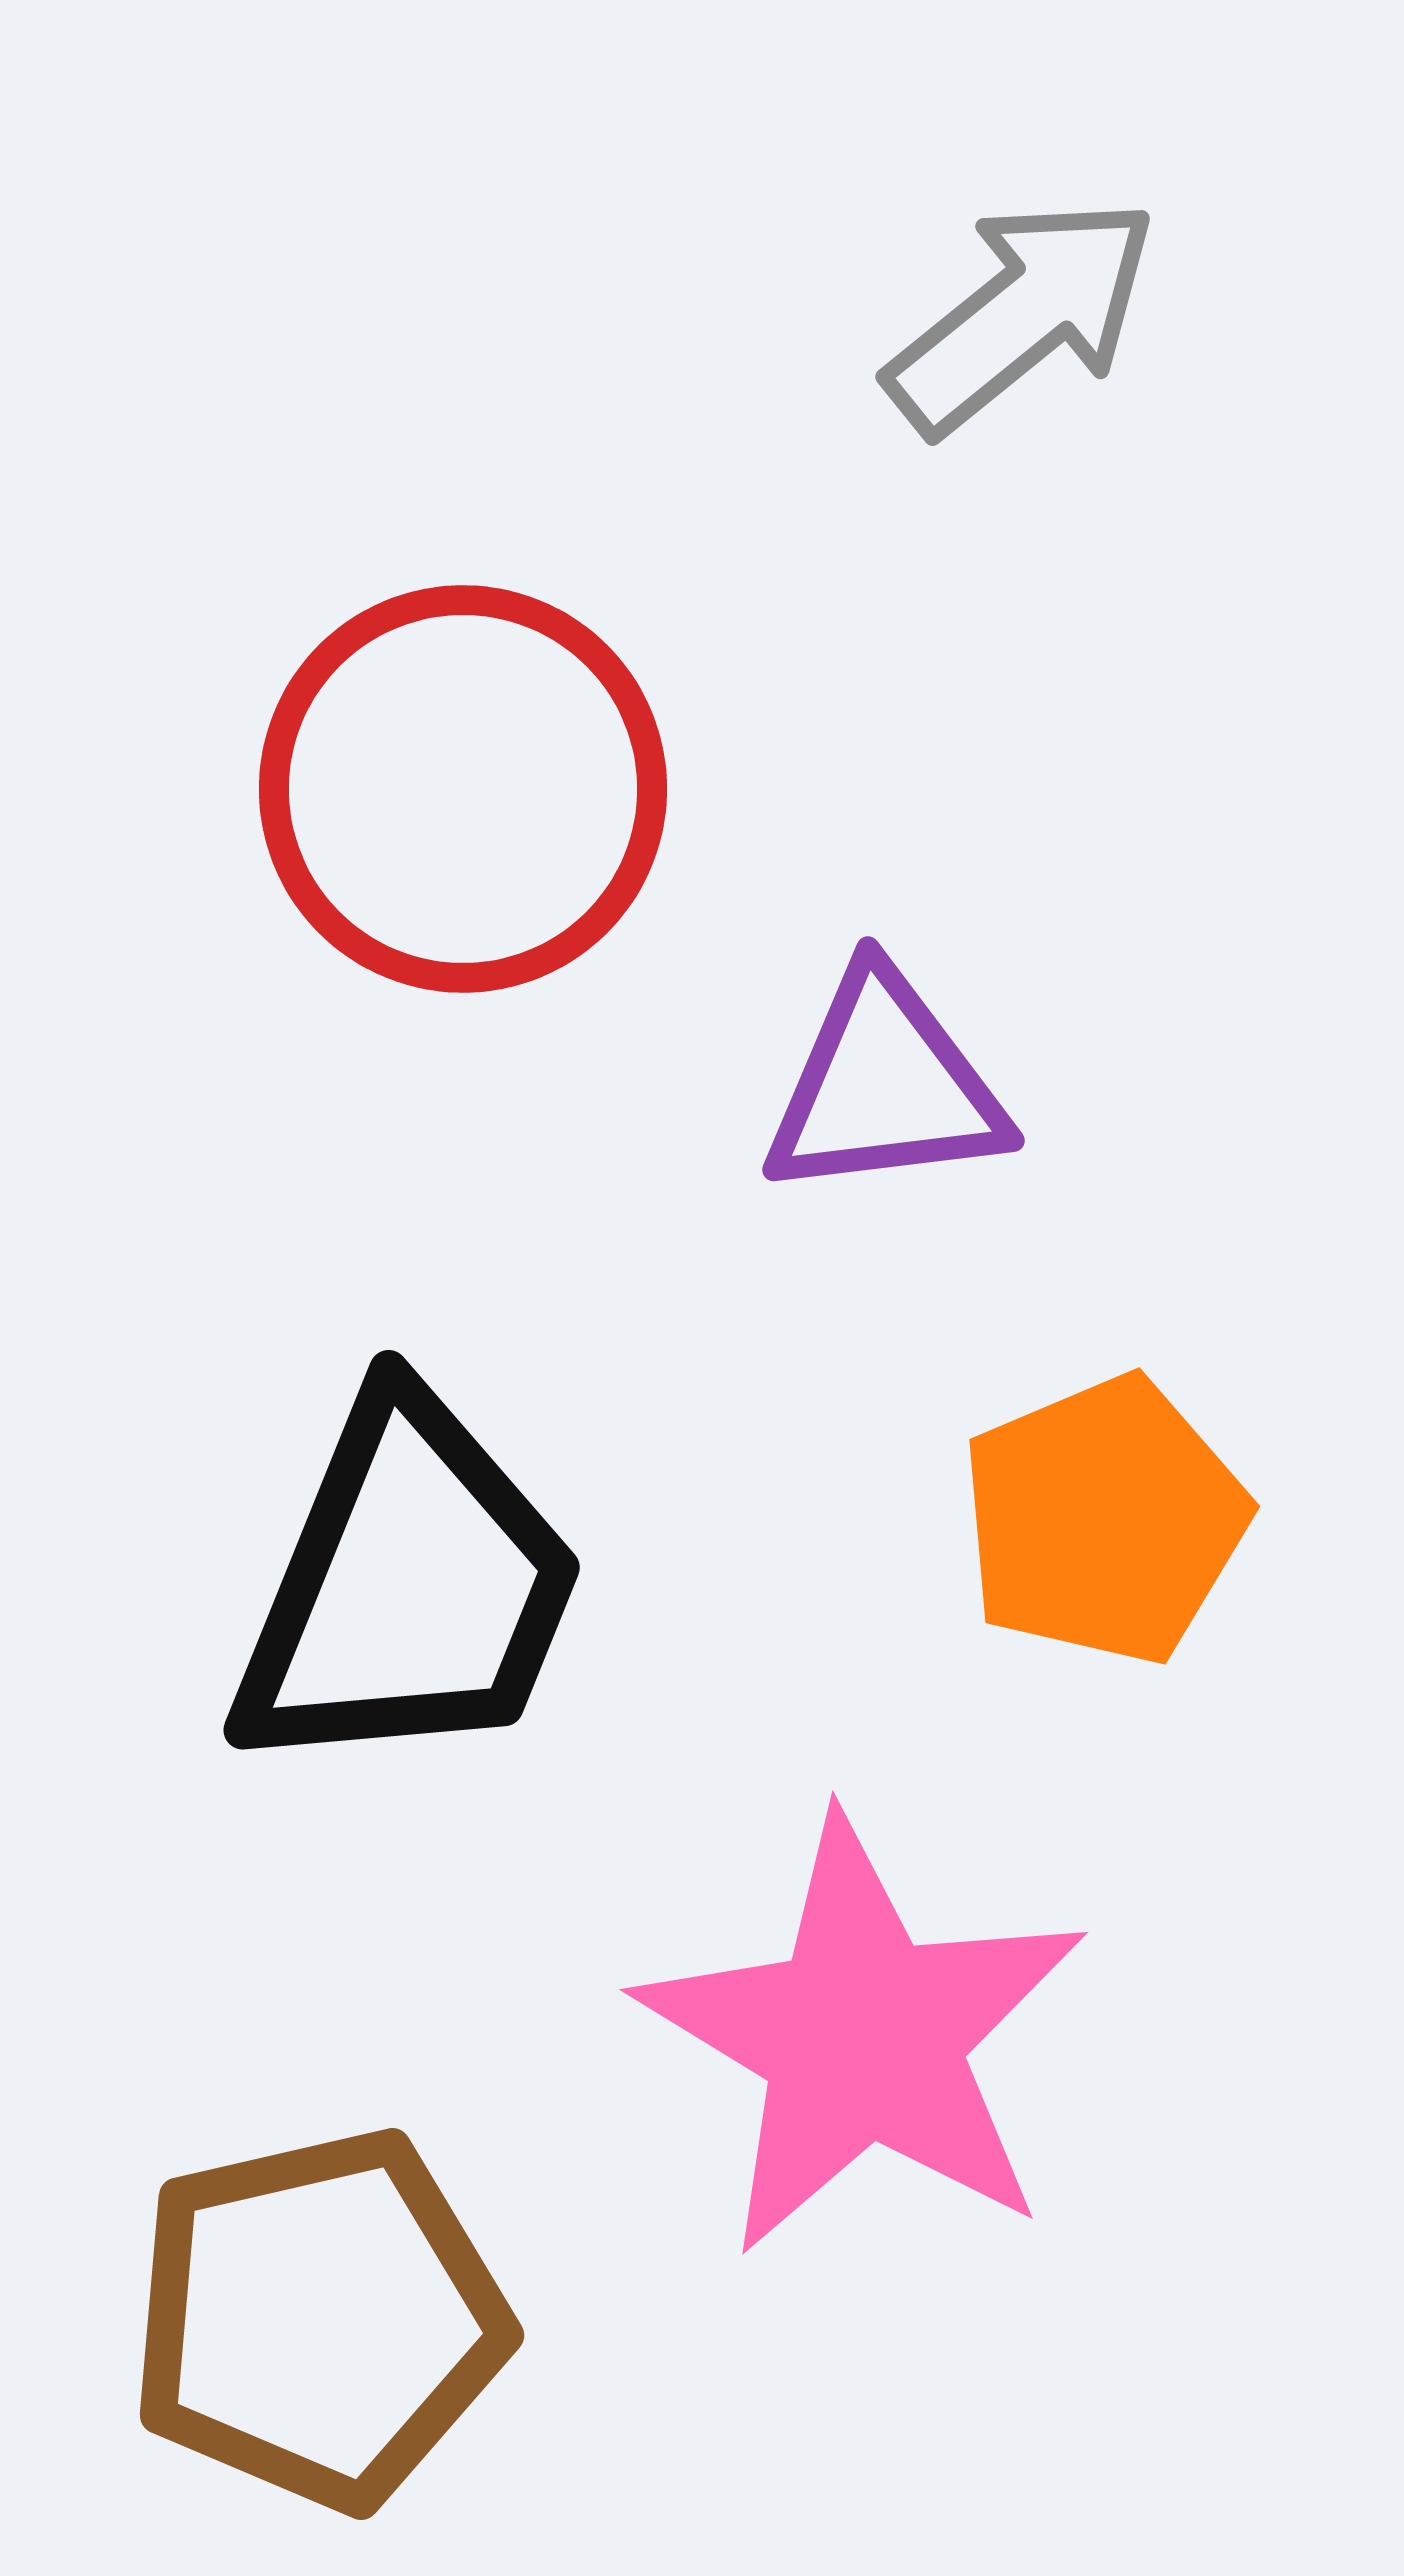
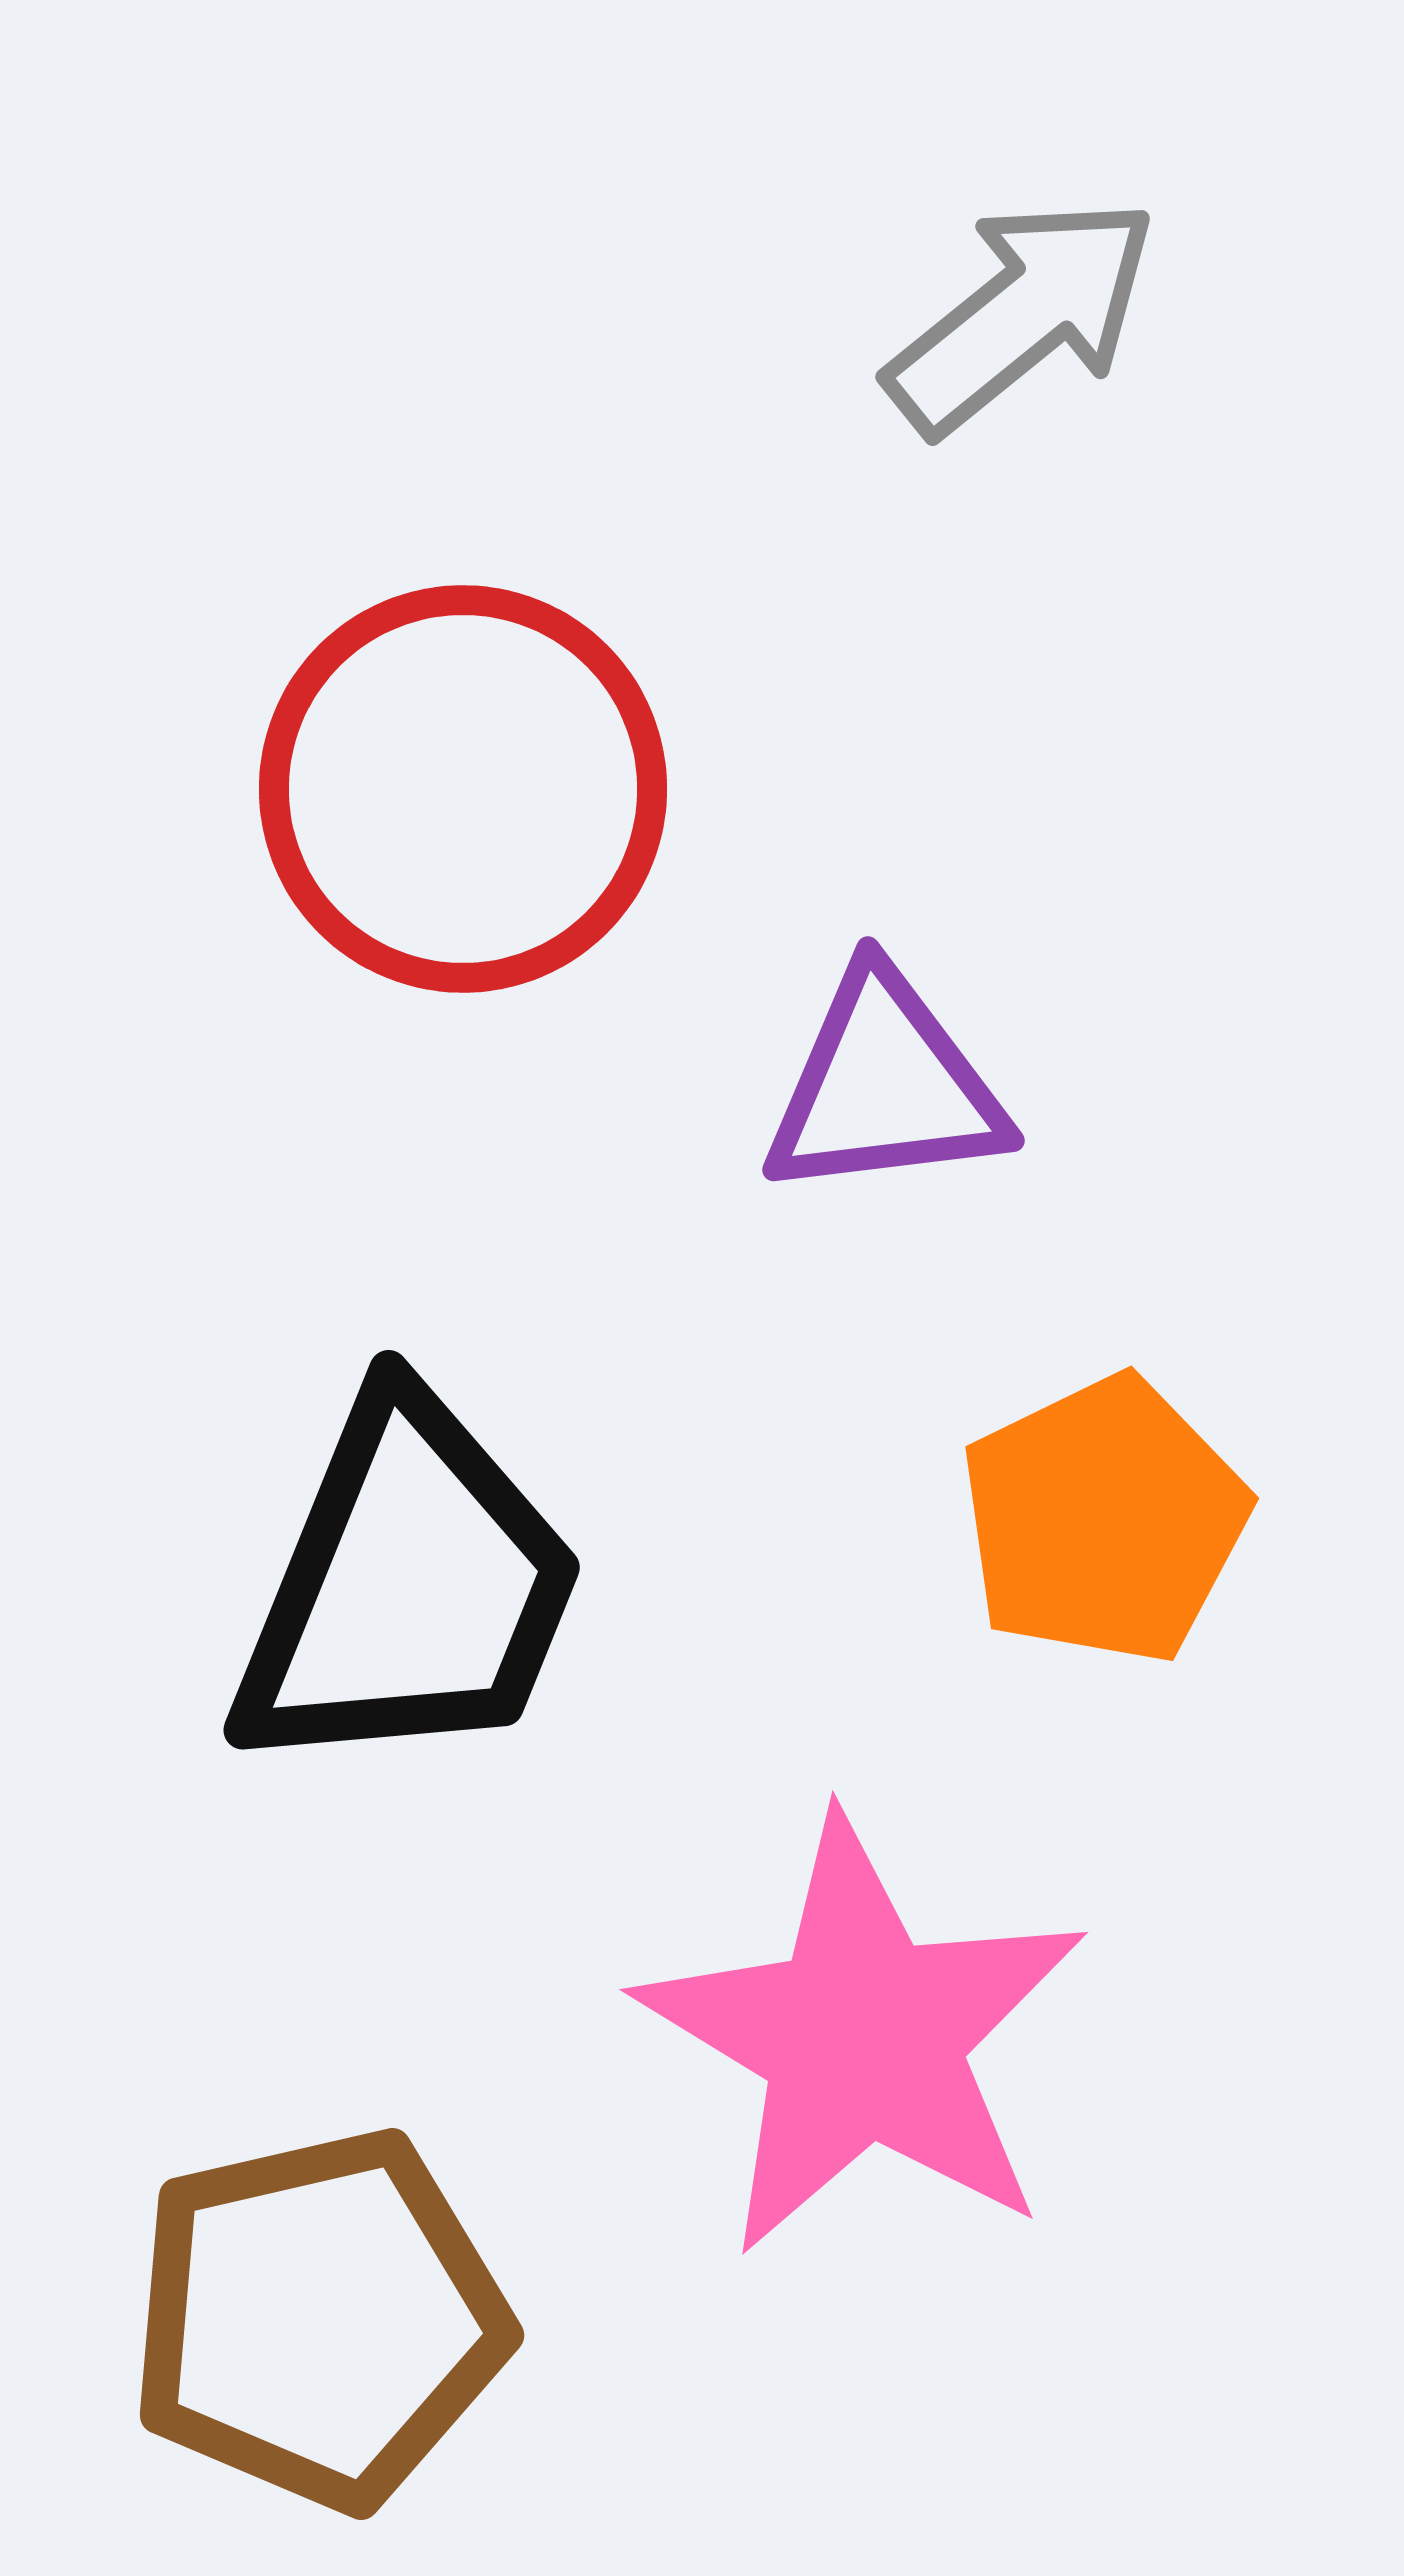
orange pentagon: rotated 3 degrees counterclockwise
